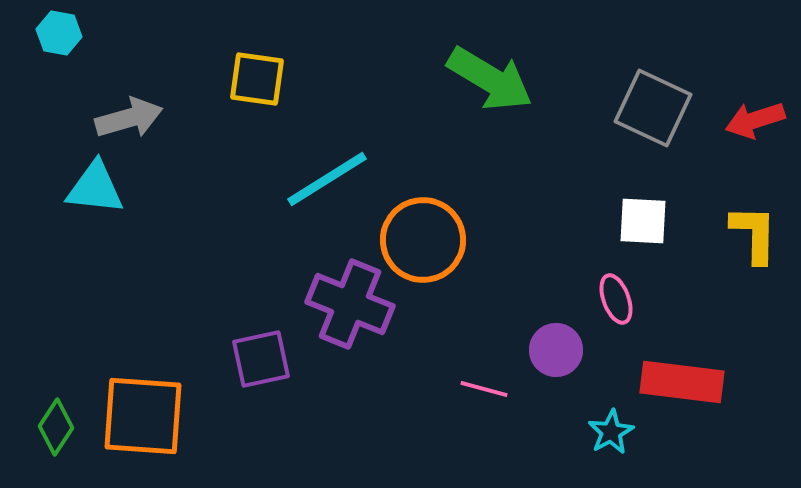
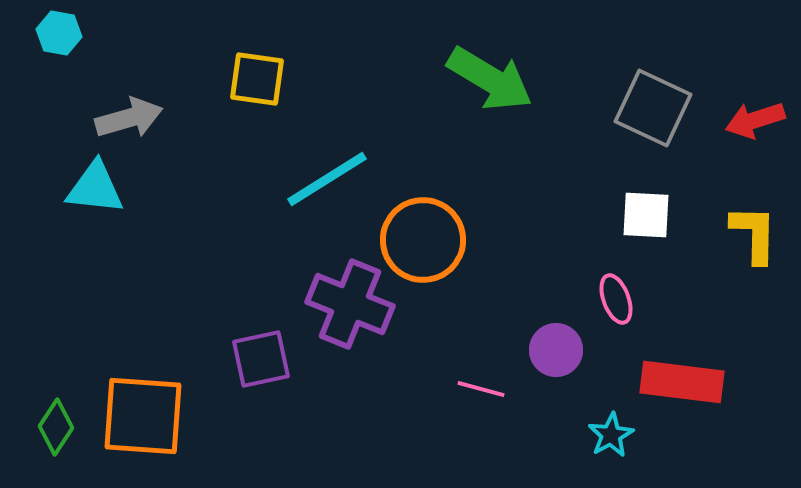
white square: moved 3 px right, 6 px up
pink line: moved 3 px left
cyan star: moved 3 px down
